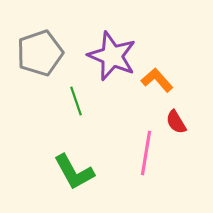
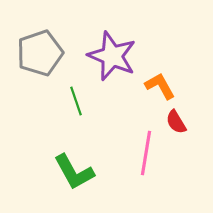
orange L-shape: moved 3 px right, 6 px down; rotated 12 degrees clockwise
